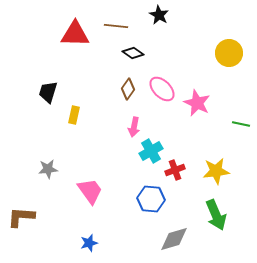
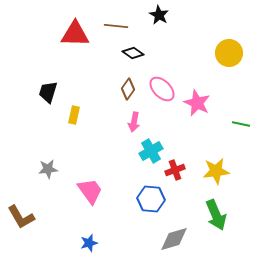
pink arrow: moved 5 px up
brown L-shape: rotated 124 degrees counterclockwise
